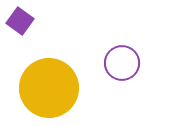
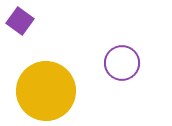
yellow circle: moved 3 px left, 3 px down
